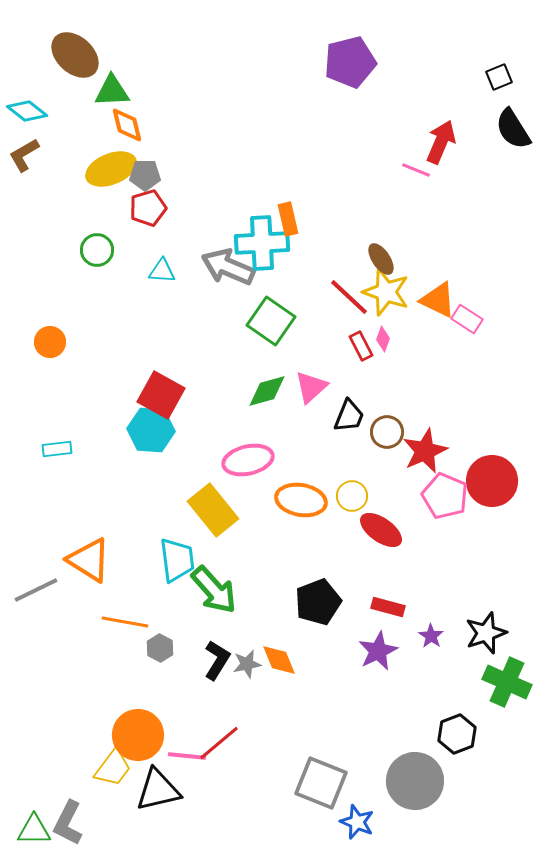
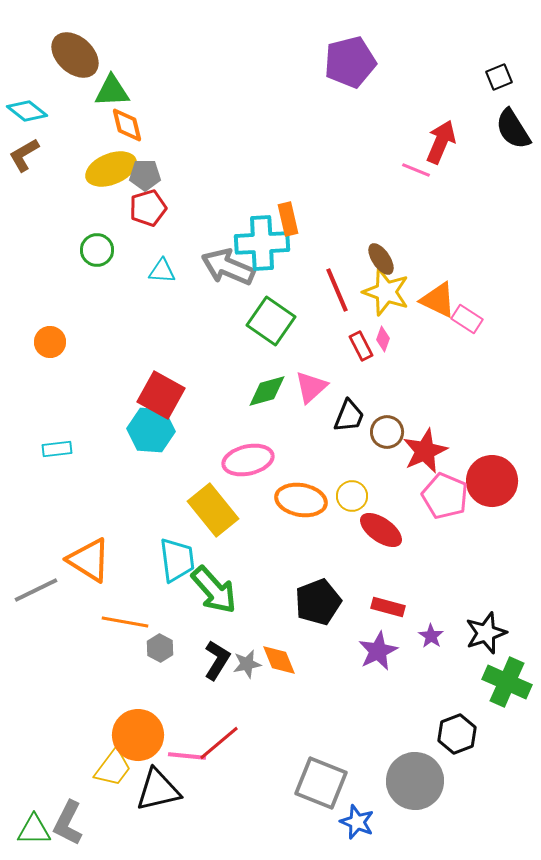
red line at (349, 297): moved 12 px left, 7 px up; rotated 24 degrees clockwise
